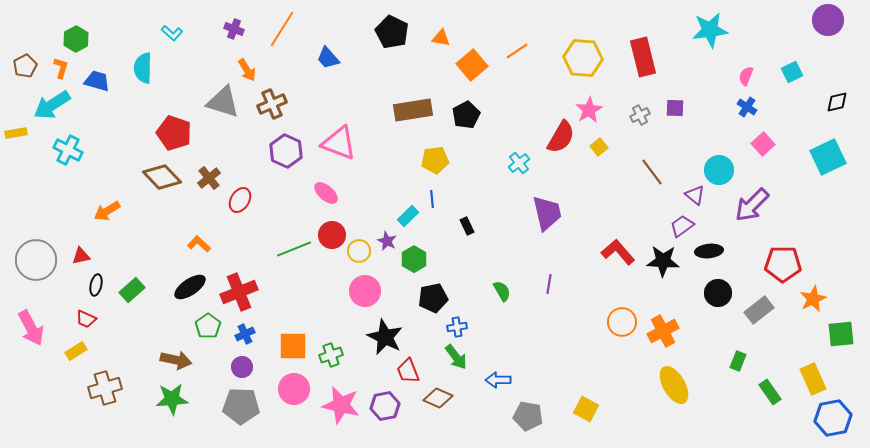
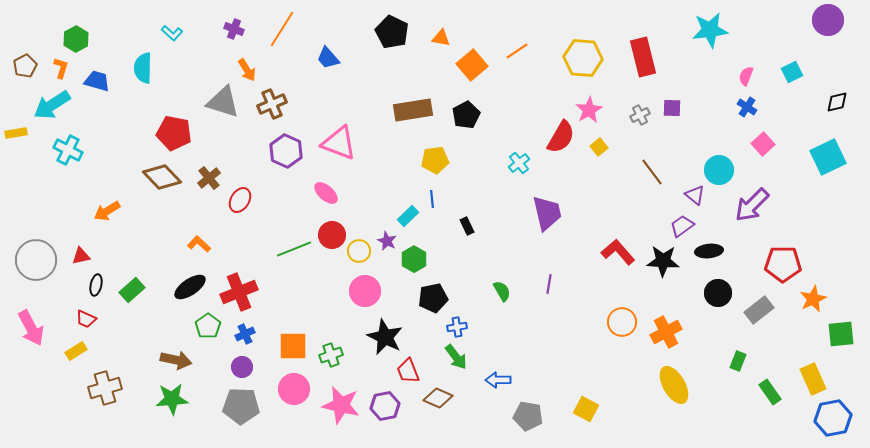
purple square at (675, 108): moved 3 px left
red pentagon at (174, 133): rotated 8 degrees counterclockwise
orange cross at (663, 331): moved 3 px right, 1 px down
